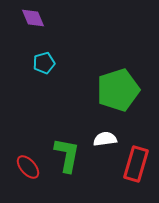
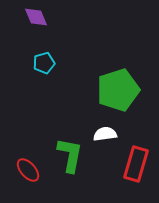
purple diamond: moved 3 px right, 1 px up
white semicircle: moved 5 px up
green L-shape: moved 3 px right
red ellipse: moved 3 px down
